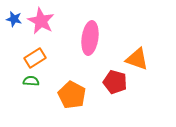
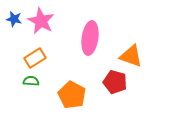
orange triangle: moved 6 px left, 3 px up
